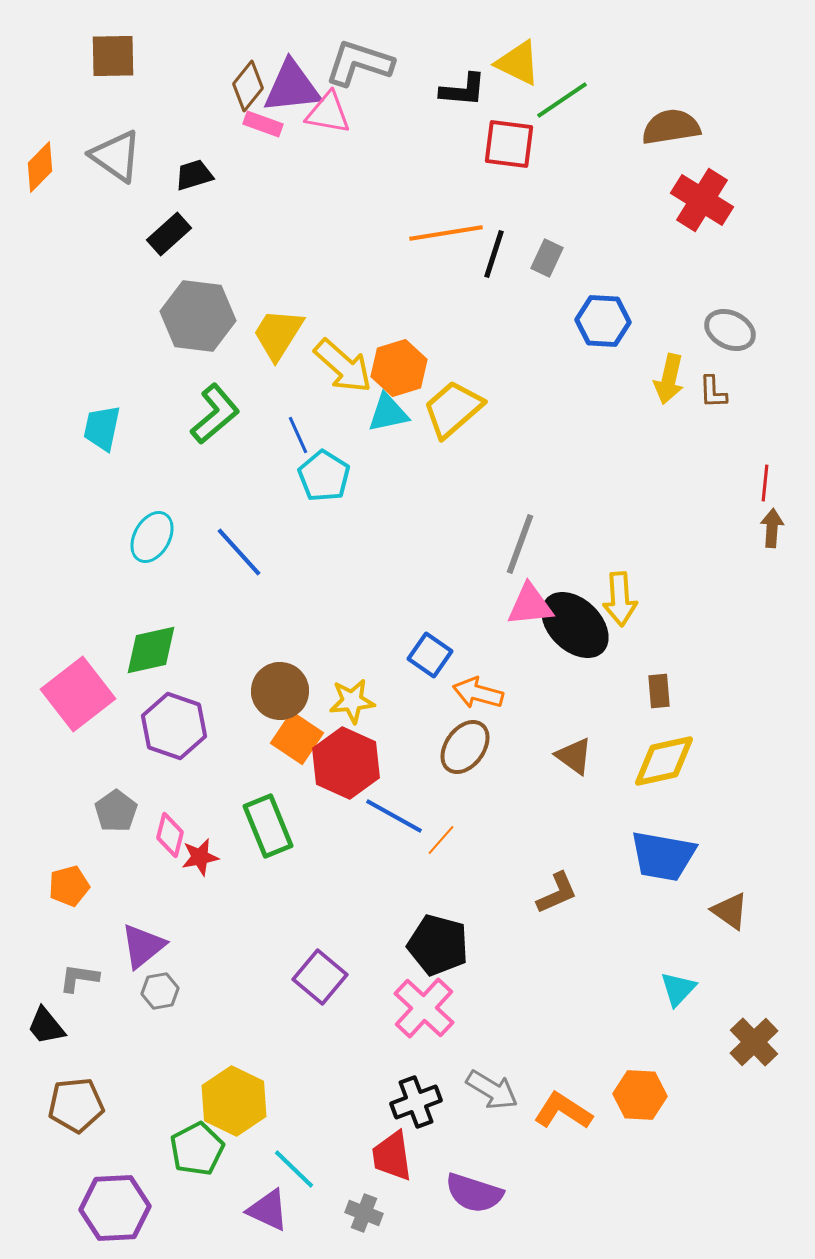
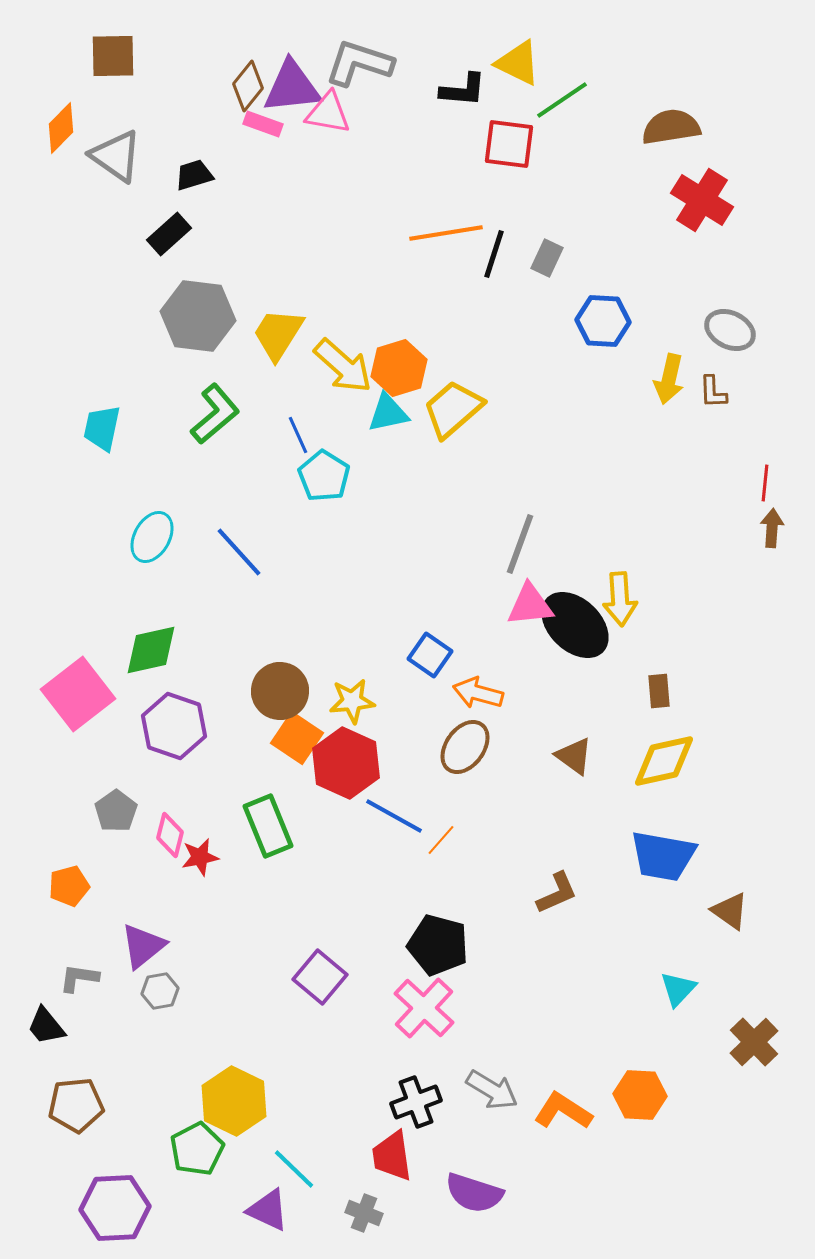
orange diamond at (40, 167): moved 21 px right, 39 px up
